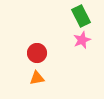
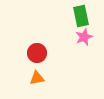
green rectangle: rotated 15 degrees clockwise
pink star: moved 2 px right, 3 px up
